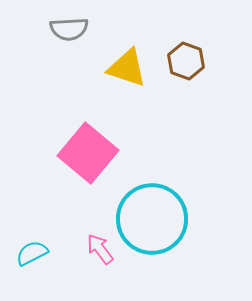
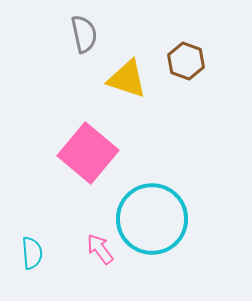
gray semicircle: moved 15 px right, 5 px down; rotated 99 degrees counterclockwise
yellow triangle: moved 11 px down
cyan semicircle: rotated 112 degrees clockwise
